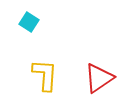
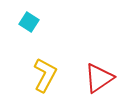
yellow L-shape: rotated 24 degrees clockwise
